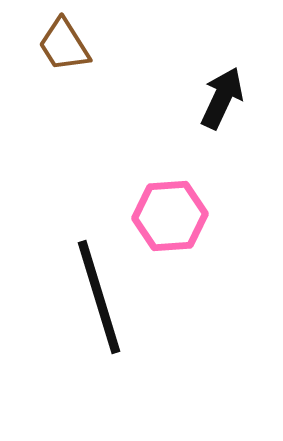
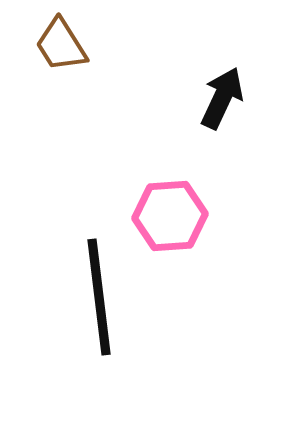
brown trapezoid: moved 3 px left
black line: rotated 10 degrees clockwise
